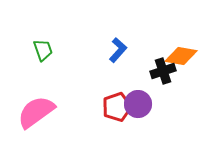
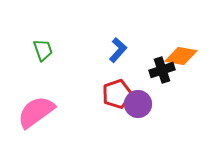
black cross: moved 1 px left, 1 px up
red pentagon: moved 13 px up
